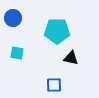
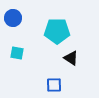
black triangle: rotated 21 degrees clockwise
